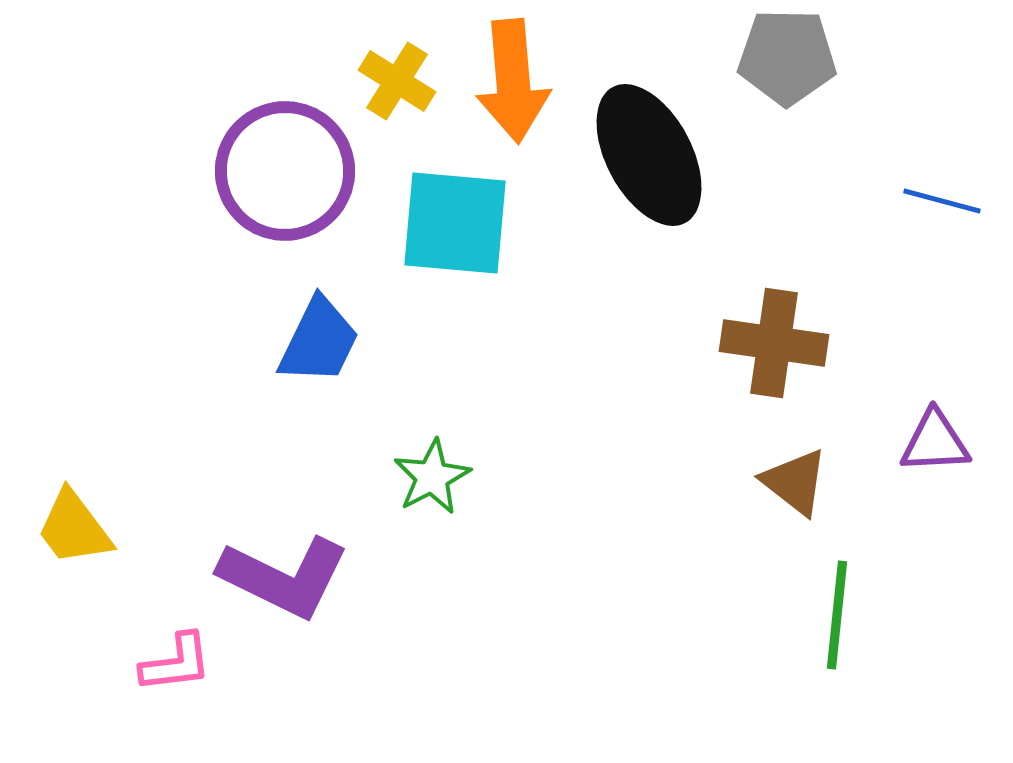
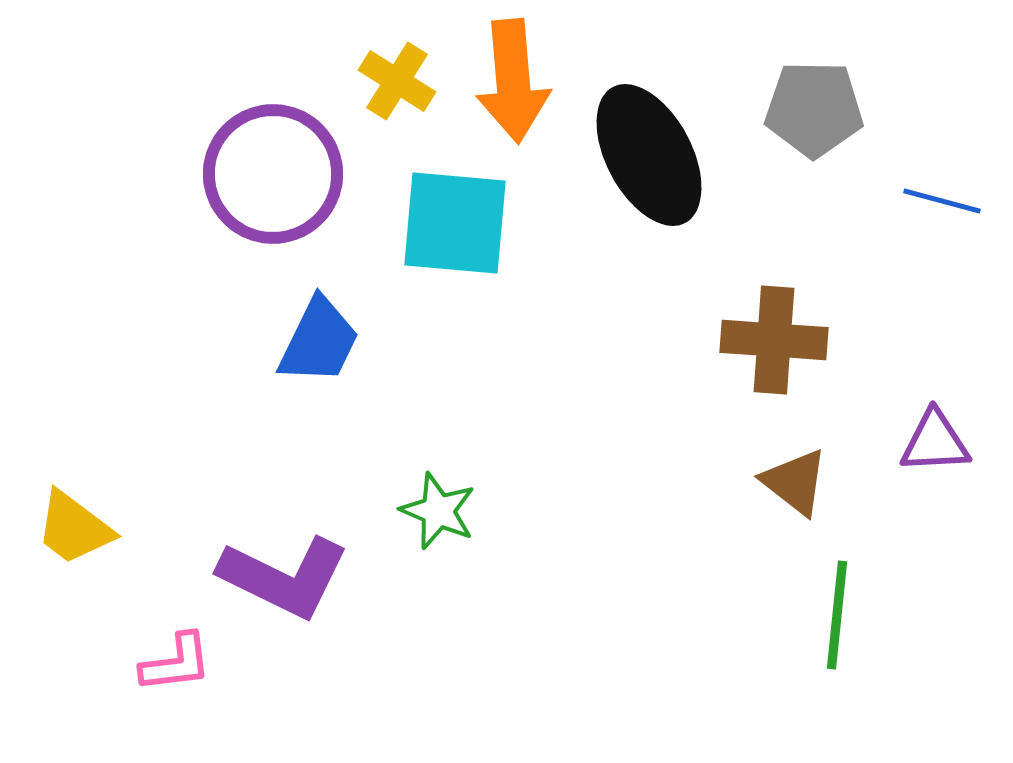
gray pentagon: moved 27 px right, 52 px down
purple circle: moved 12 px left, 3 px down
brown cross: moved 3 px up; rotated 4 degrees counterclockwise
green star: moved 6 px right, 34 px down; rotated 22 degrees counterclockwise
yellow trapezoid: rotated 16 degrees counterclockwise
